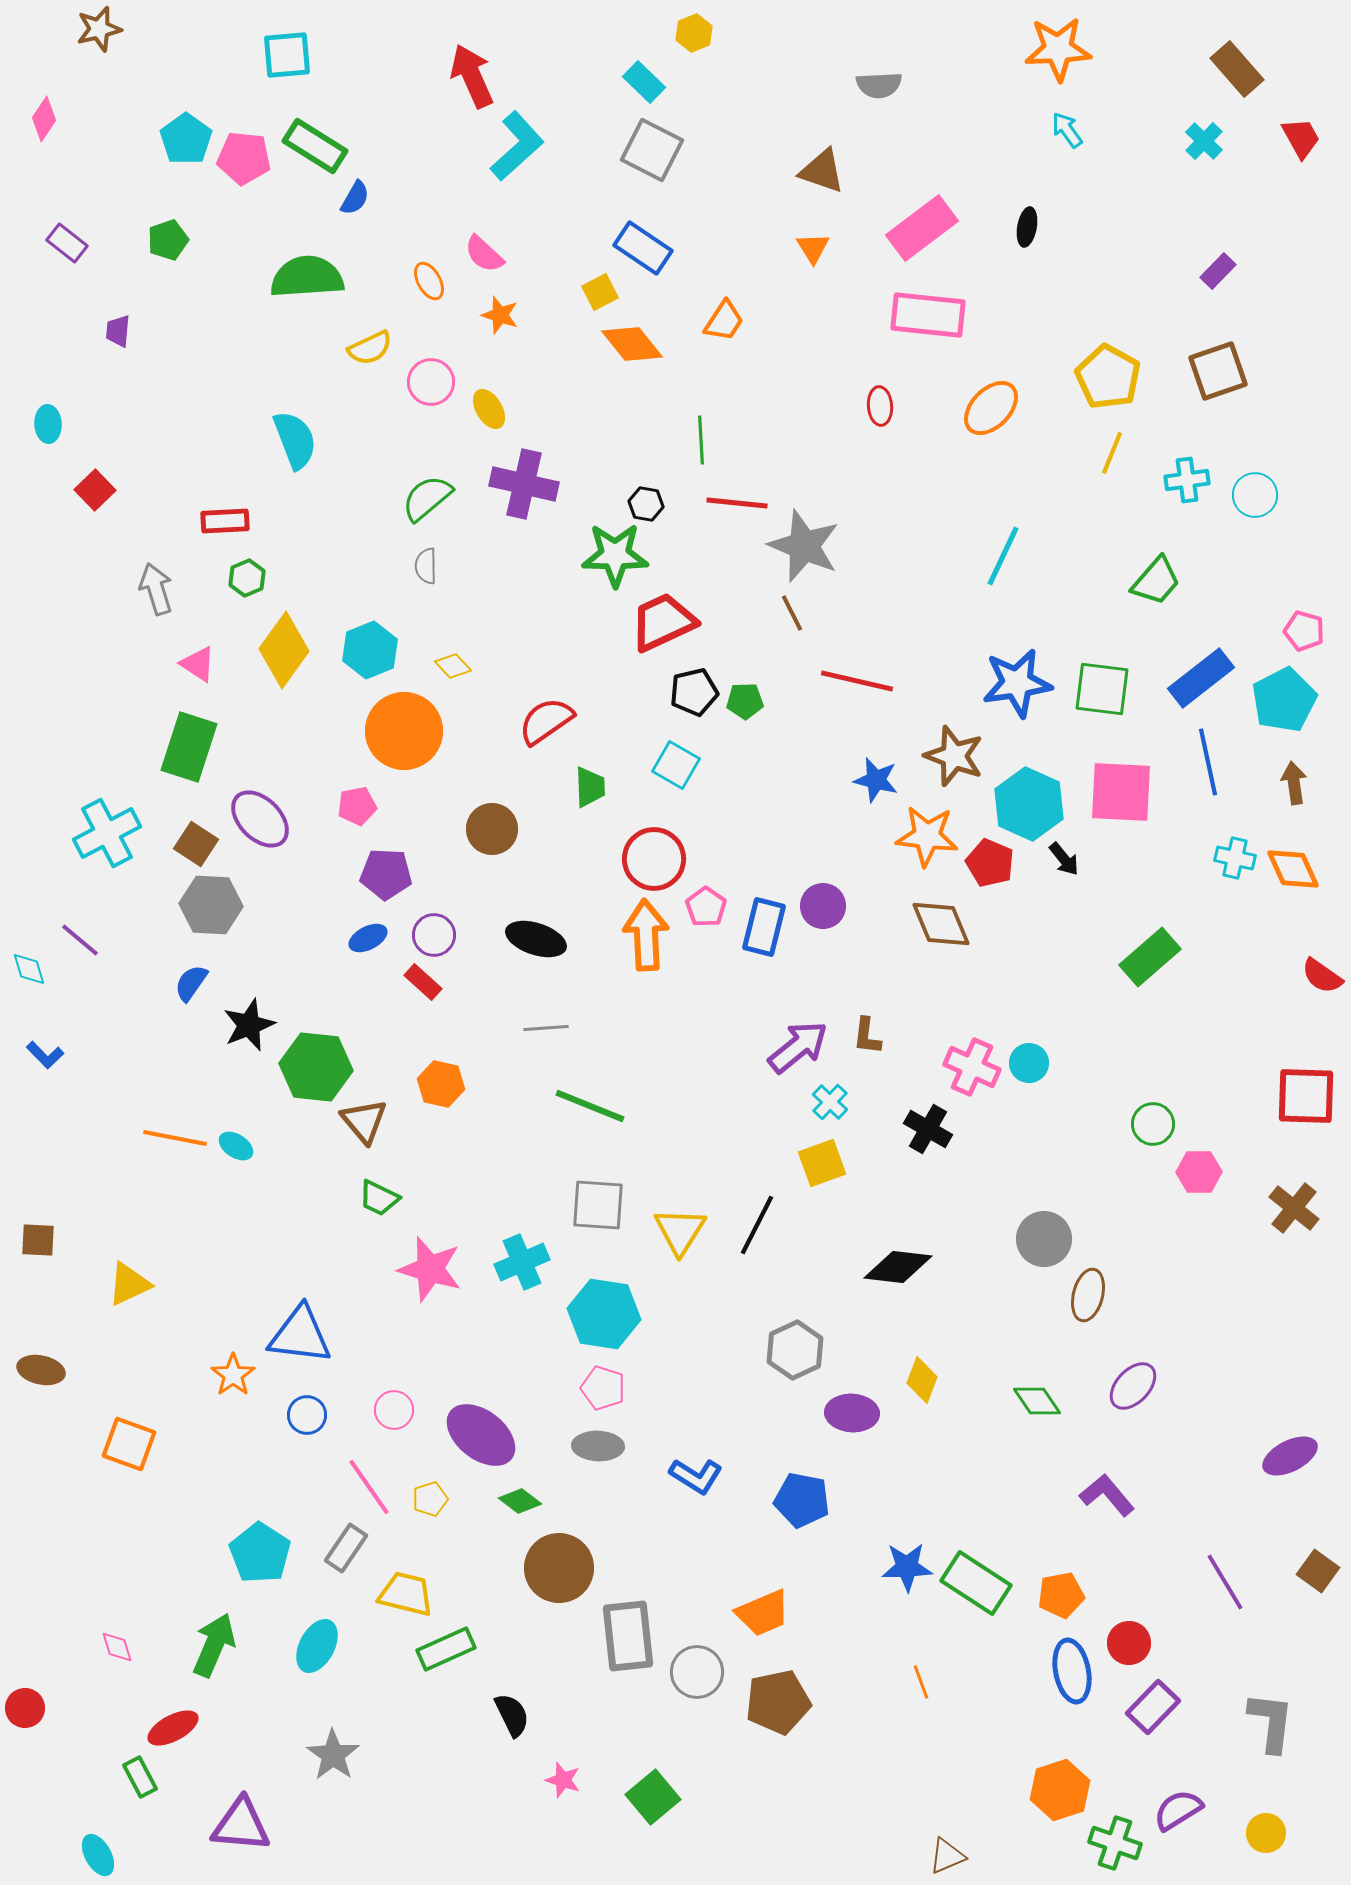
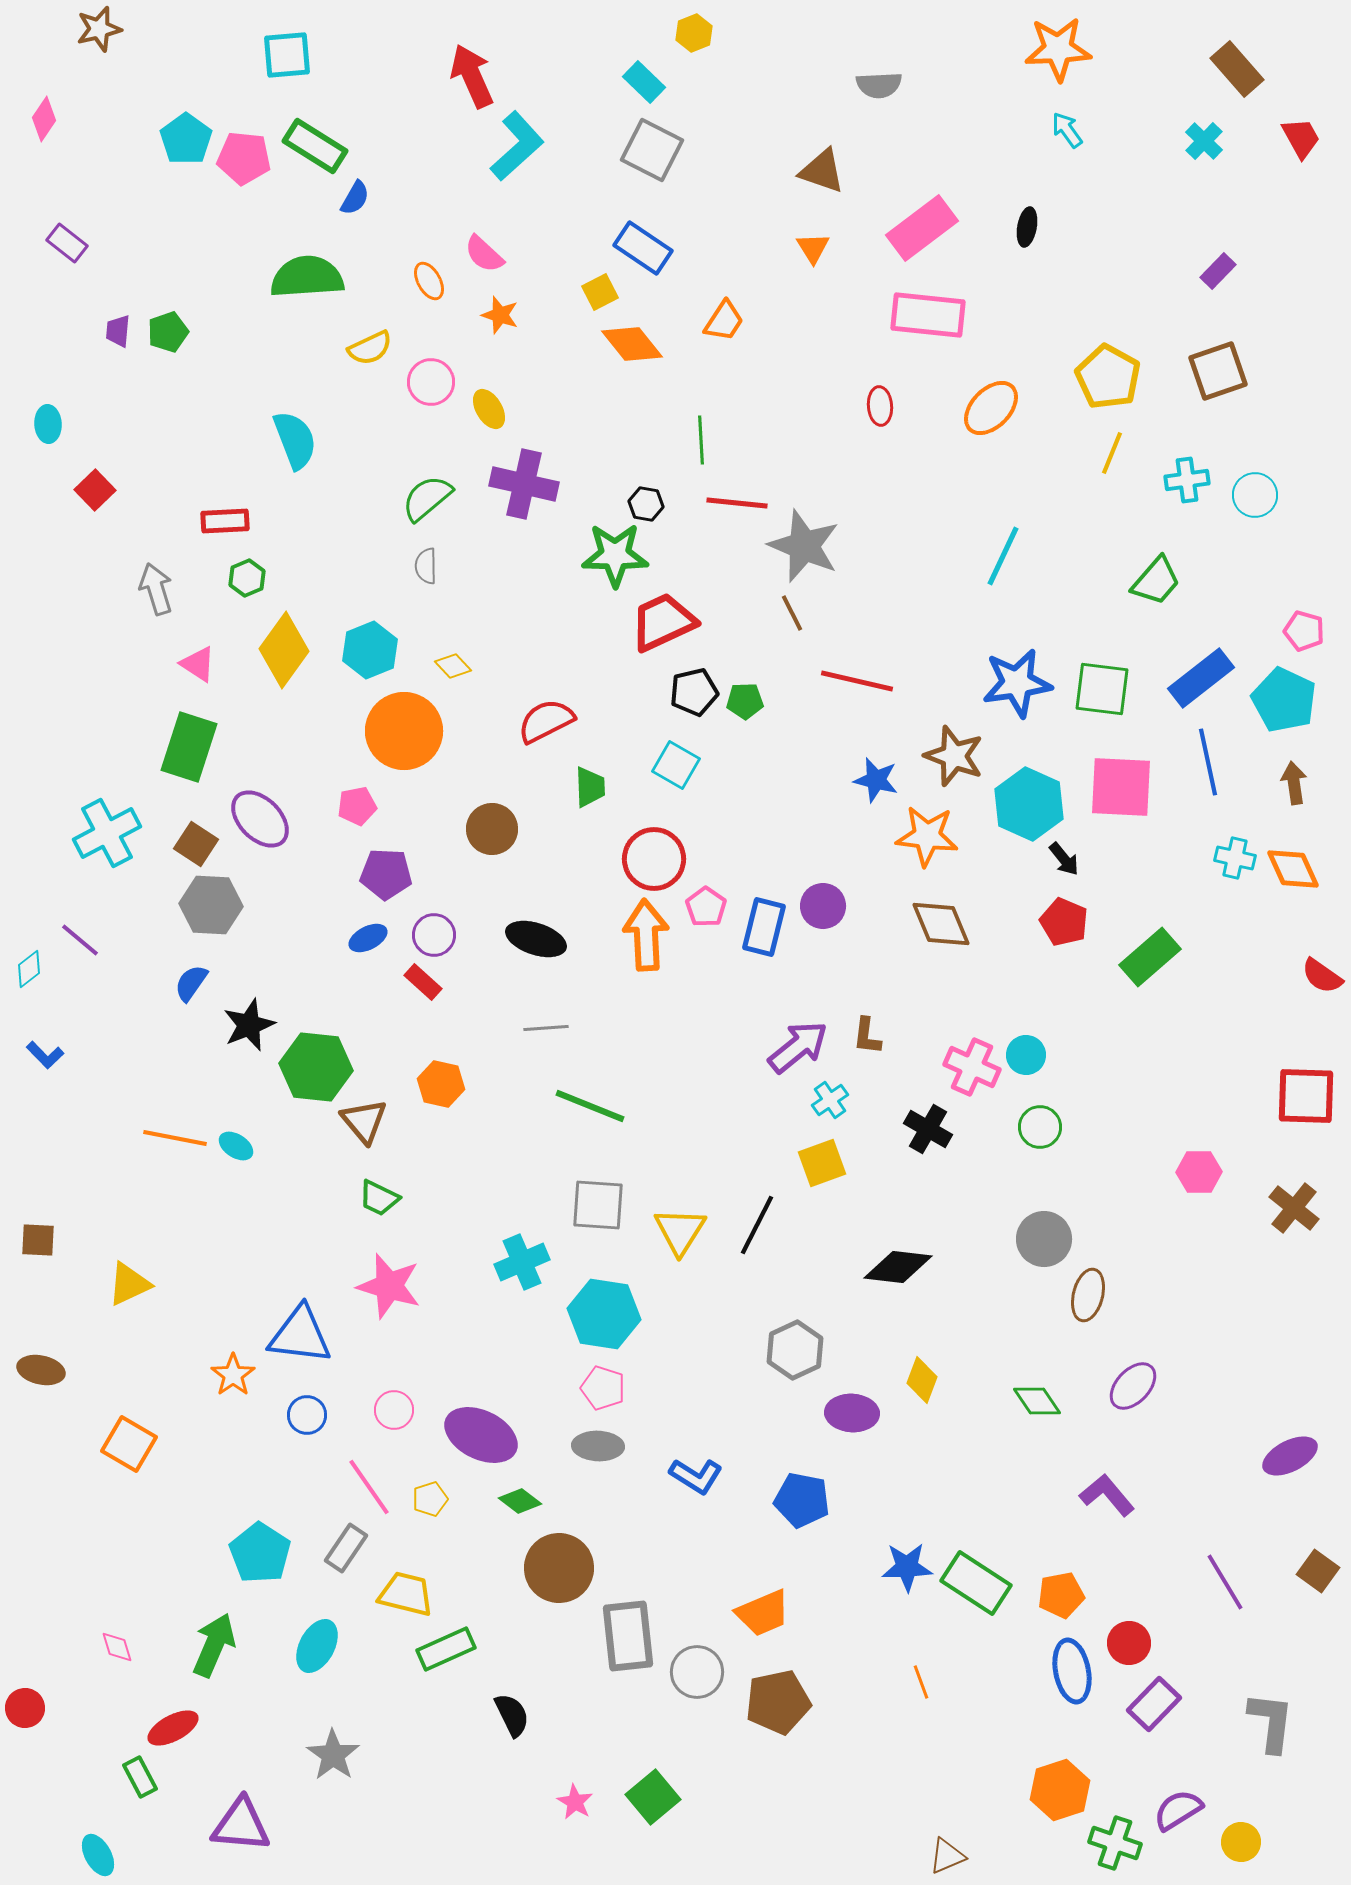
green pentagon at (168, 240): moved 92 px down
cyan pentagon at (1284, 700): rotated 20 degrees counterclockwise
red semicircle at (546, 721): rotated 8 degrees clockwise
pink square at (1121, 792): moved 5 px up
red pentagon at (990, 863): moved 74 px right, 59 px down
cyan diamond at (29, 969): rotated 69 degrees clockwise
cyan circle at (1029, 1063): moved 3 px left, 8 px up
cyan cross at (830, 1102): moved 2 px up; rotated 12 degrees clockwise
green circle at (1153, 1124): moved 113 px left, 3 px down
pink star at (430, 1269): moved 41 px left, 17 px down
purple ellipse at (481, 1435): rotated 12 degrees counterclockwise
orange square at (129, 1444): rotated 10 degrees clockwise
purple rectangle at (1153, 1707): moved 1 px right, 3 px up
pink star at (563, 1780): moved 12 px right, 22 px down; rotated 12 degrees clockwise
yellow circle at (1266, 1833): moved 25 px left, 9 px down
